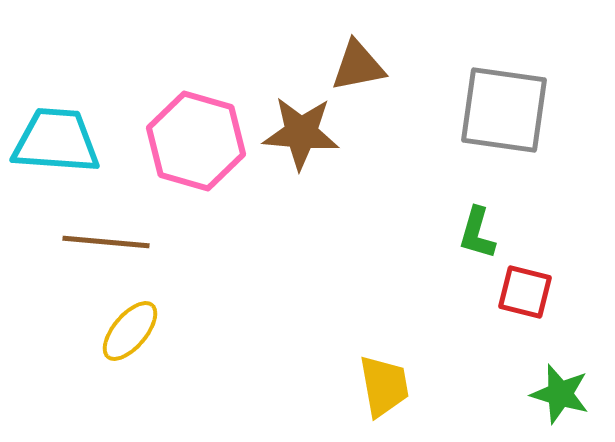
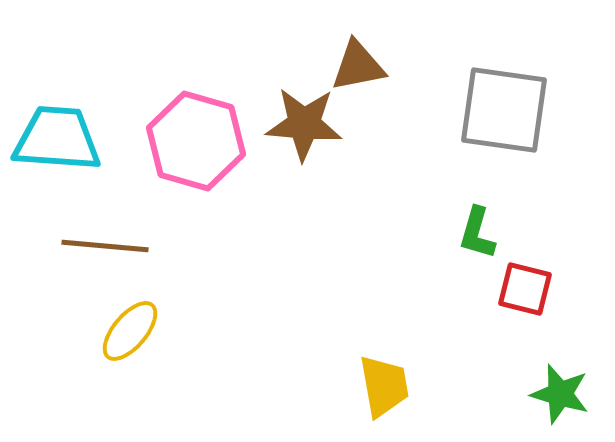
brown star: moved 3 px right, 9 px up
cyan trapezoid: moved 1 px right, 2 px up
brown line: moved 1 px left, 4 px down
red square: moved 3 px up
